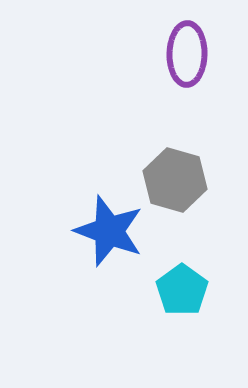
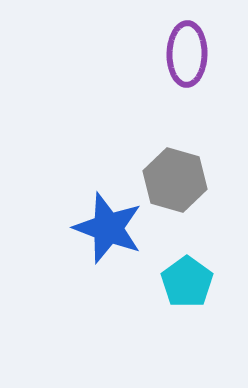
blue star: moved 1 px left, 3 px up
cyan pentagon: moved 5 px right, 8 px up
